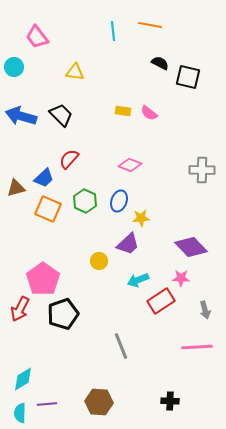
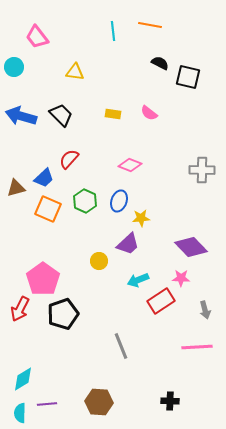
yellow rectangle: moved 10 px left, 3 px down
